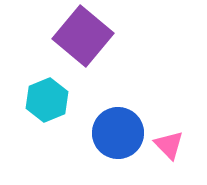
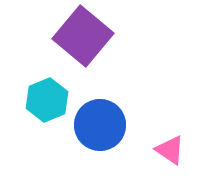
blue circle: moved 18 px left, 8 px up
pink triangle: moved 1 px right, 5 px down; rotated 12 degrees counterclockwise
